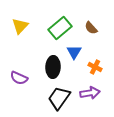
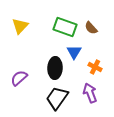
green rectangle: moved 5 px right, 1 px up; rotated 60 degrees clockwise
black ellipse: moved 2 px right, 1 px down
purple semicircle: rotated 114 degrees clockwise
purple arrow: rotated 102 degrees counterclockwise
black trapezoid: moved 2 px left
